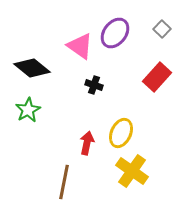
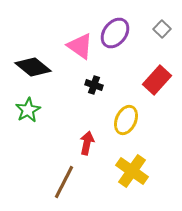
black diamond: moved 1 px right, 1 px up
red rectangle: moved 3 px down
yellow ellipse: moved 5 px right, 13 px up
brown line: rotated 16 degrees clockwise
